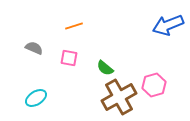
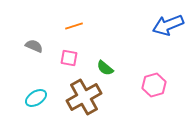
gray semicircle: moved 2 px up
brown cross: moved 35 px left
